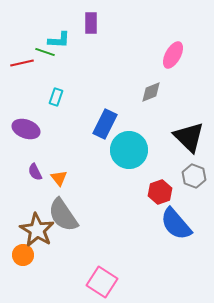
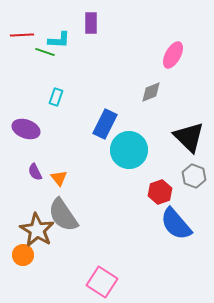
red line: moved 28 px up; rotated 10 degrees clockwise
